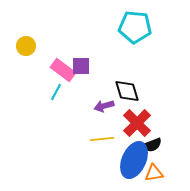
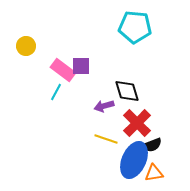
yellow line: moved 4 px right; rotated 25 degrees clockwise
